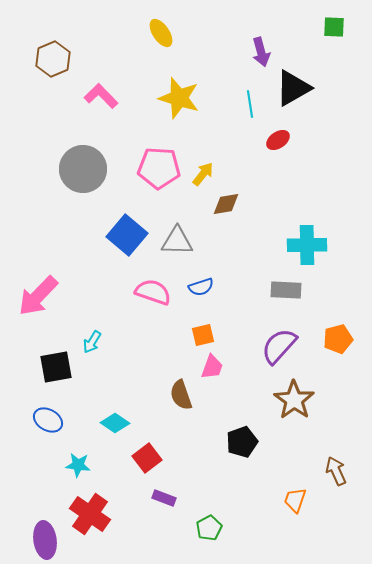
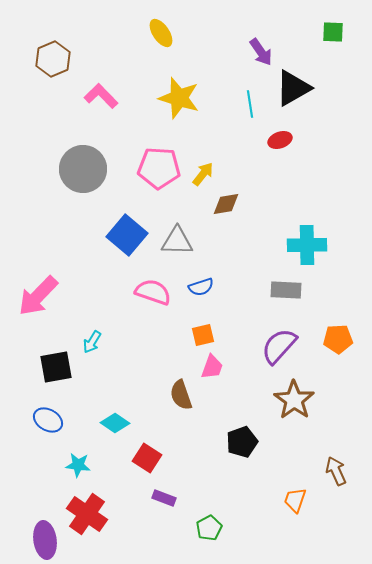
green square: moved 1 px left, 5 px down
purple arrow: rotated 20 degrees counterclockwise
red ellipse: moved 2 px right; rotated 15 degrees clockwise
orange pentagon: rotated 12 degrees clockwise
red square: rotated 20 degrees counterclockwise
red cross: moved 3 px left
